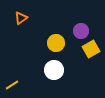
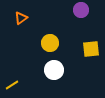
purple circle: moved 21 px up
yellow circle: moved 6 px left
yellow square: rotated 24 degrees clockwise
